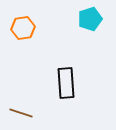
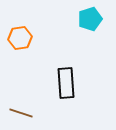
orange hexagon: moved 3 px left, 10 px down
